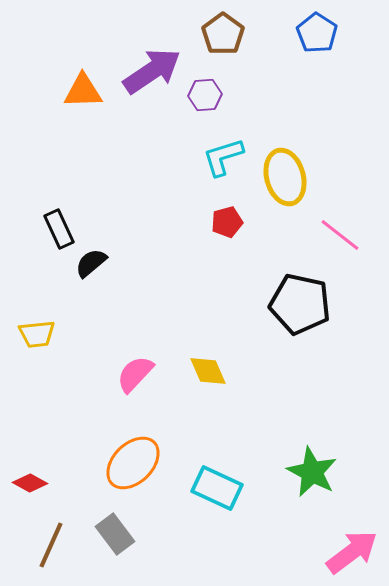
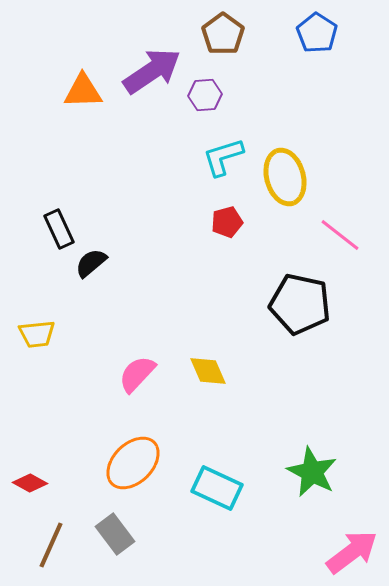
pink semicircle: moved 2 px right
